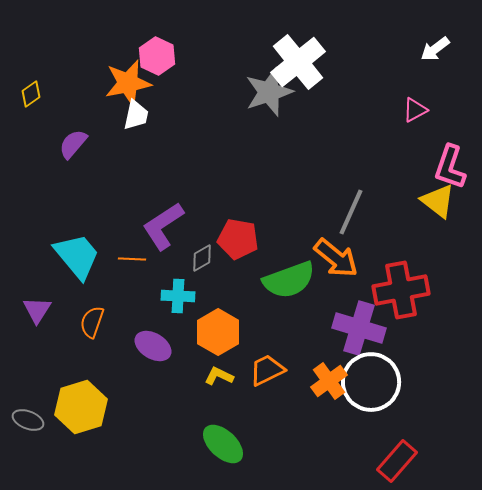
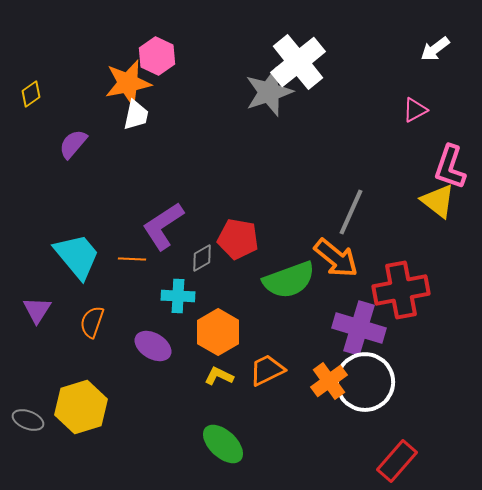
white circle: moved 6 px left
